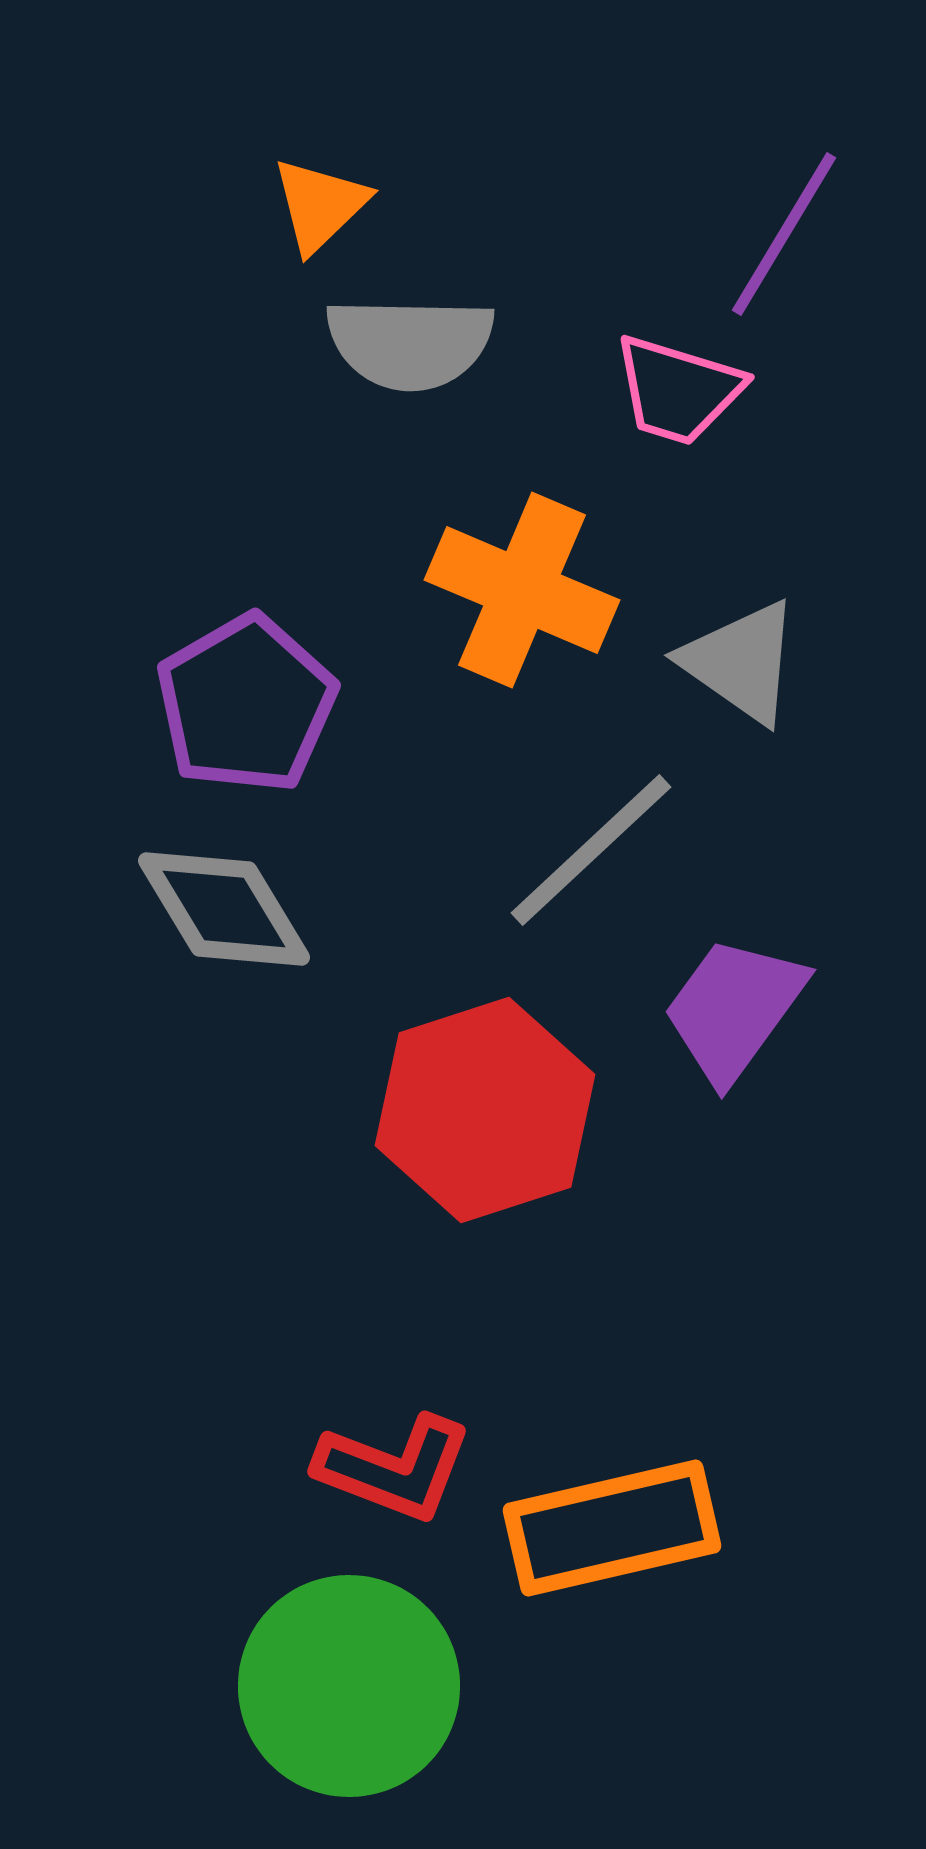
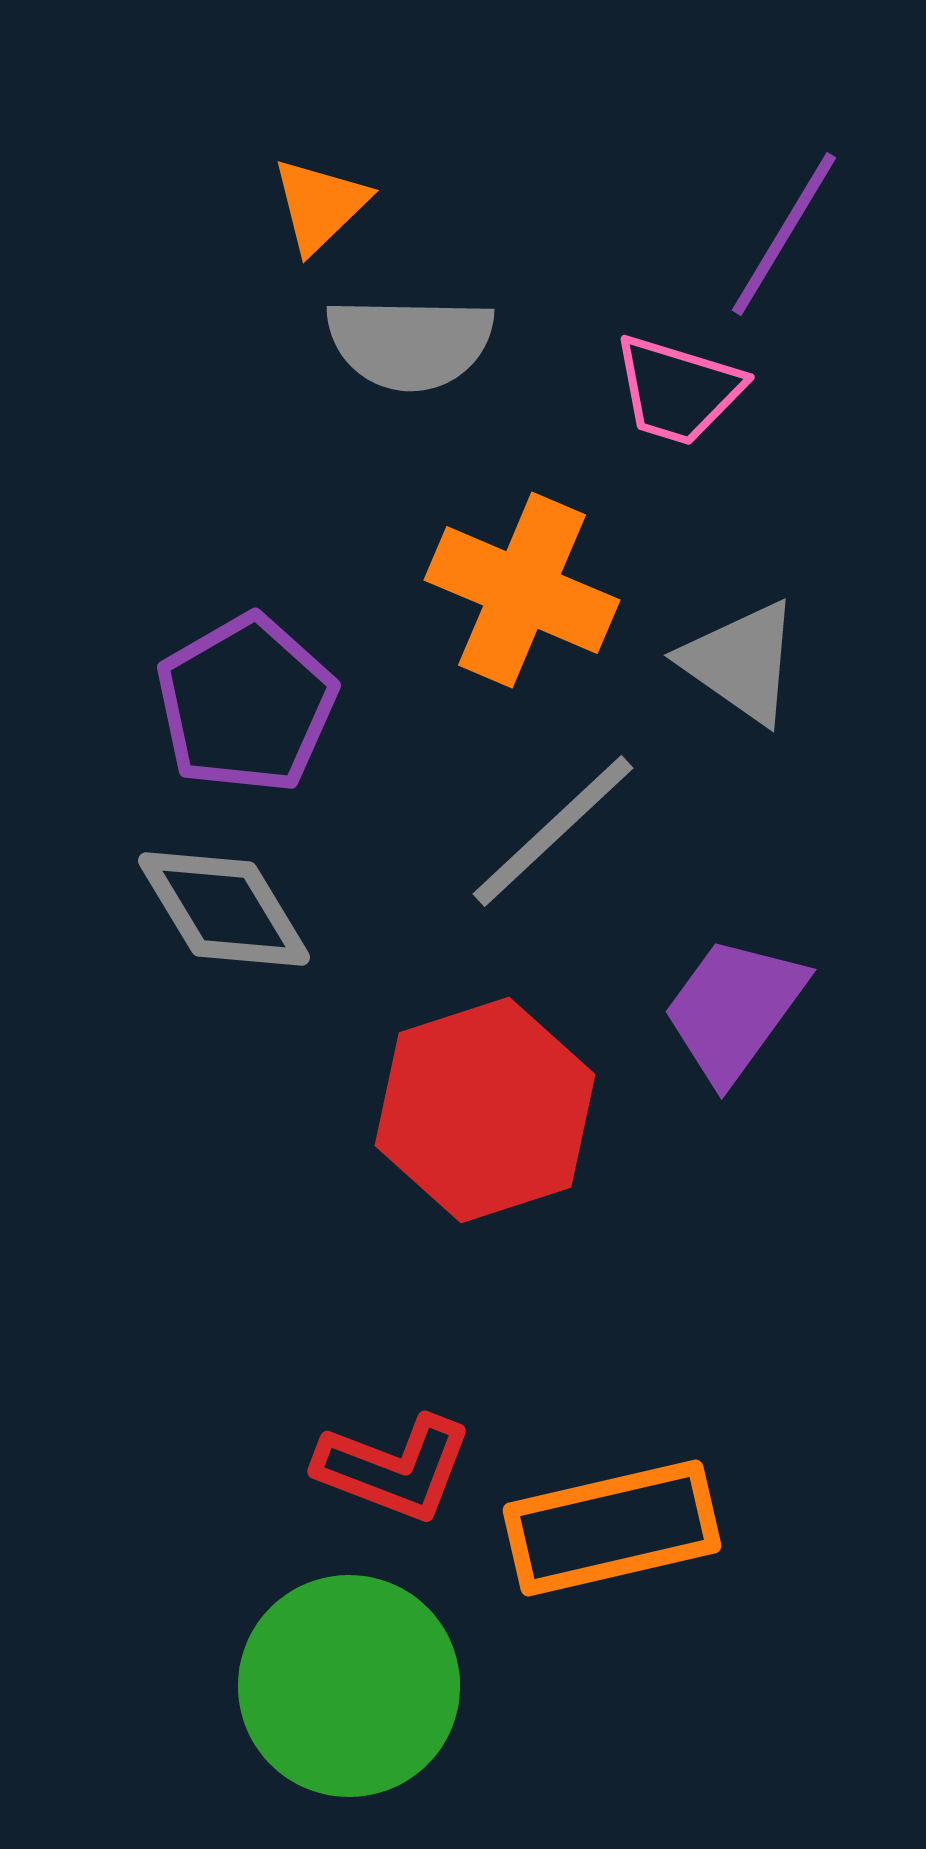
gray line: moved 38 px left, 19 px up
